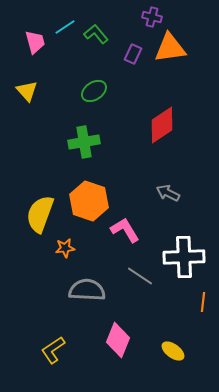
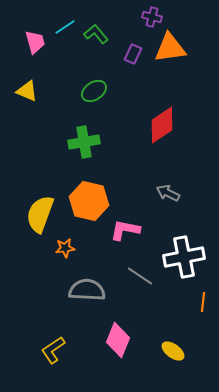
yellow triangle: rotated 25 degrees counterclockwise
orange hexagon: rotated 6 degrees counterclockwise
pink L-shape: rotated 48 degrees counterclockwise
white cross: rotated 9 degrees counterclockwise
